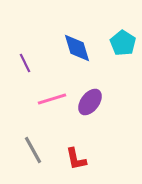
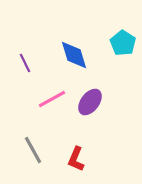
blue diamond: moved 3 px left, 7 px down
pink line: rotated 12 degrees counterclockwise
red L-shape: rotated 35 degrees clockwise
